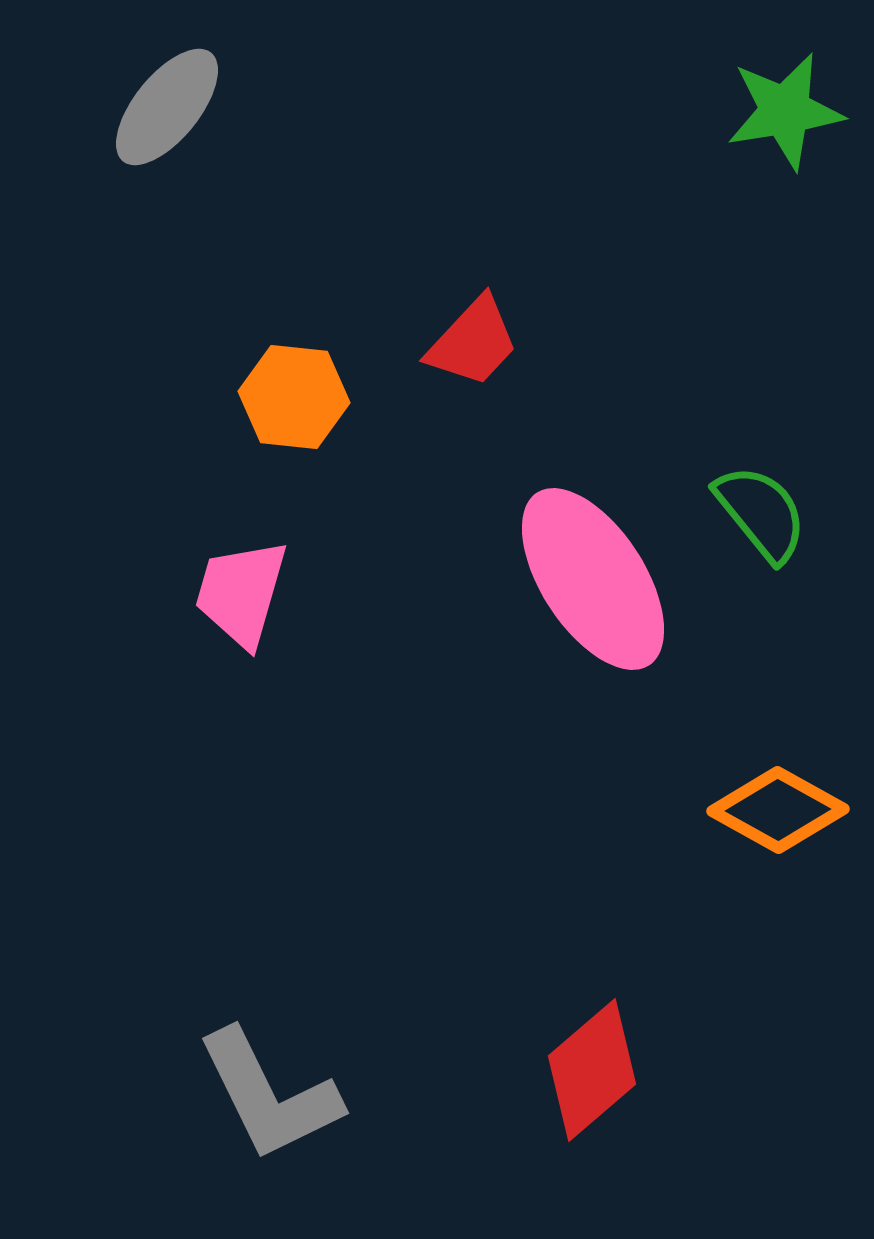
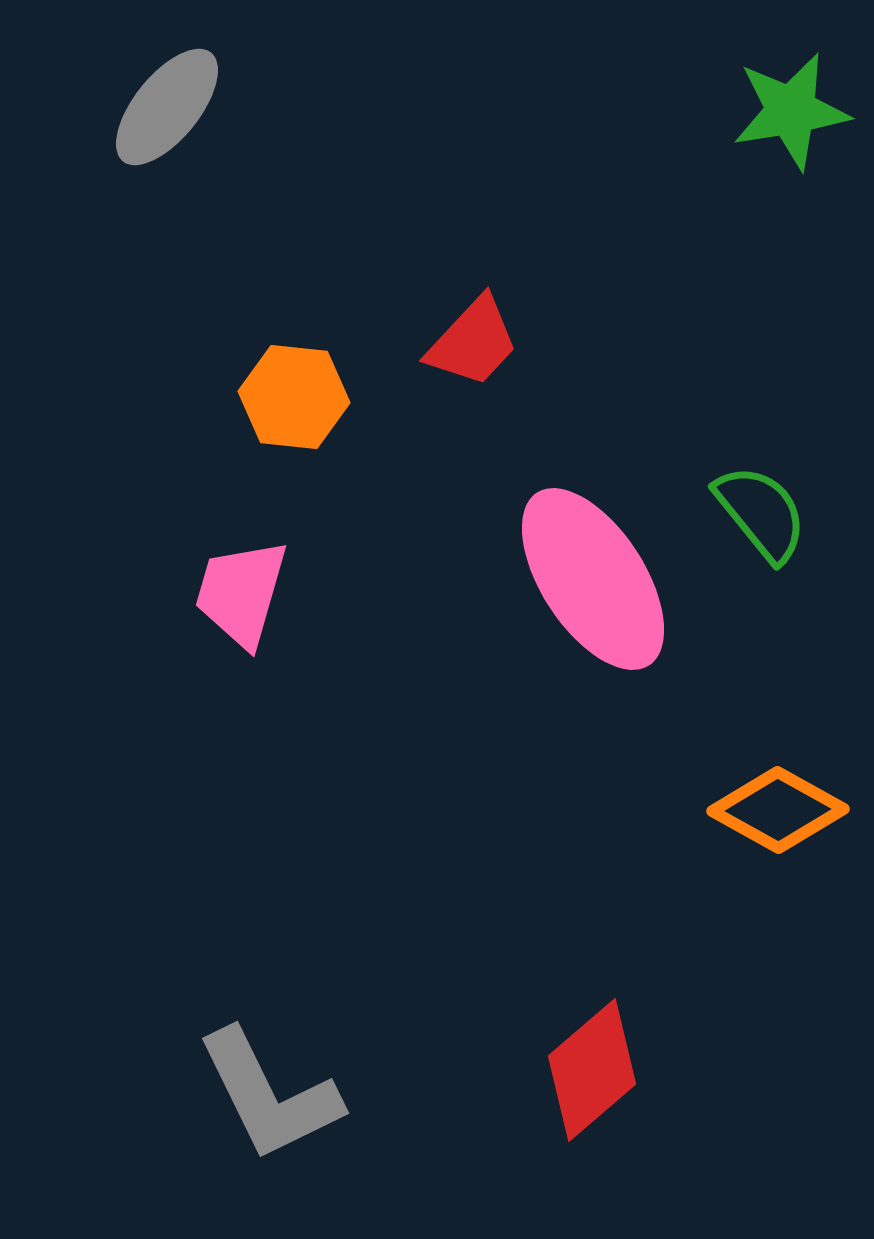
green star: moved 6 px right
